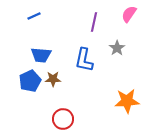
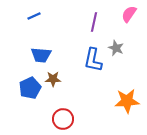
gray star: moved 1 px left; rotated 14 degrees counterclockwise
blue L-shape: moved 9 px right
blue pentagon: moved 7 px down
